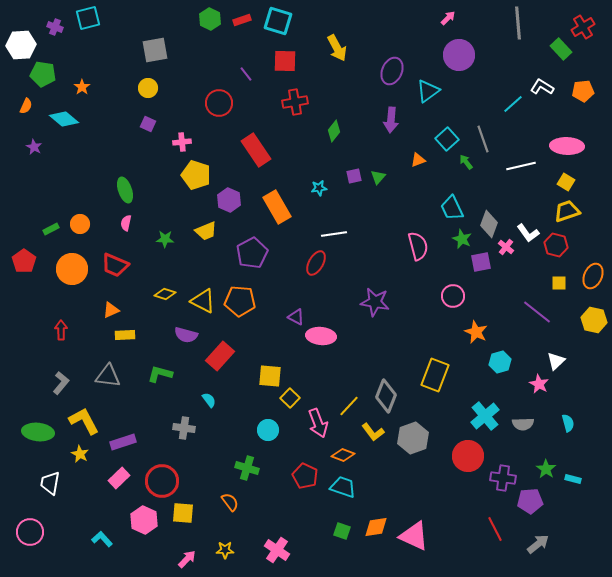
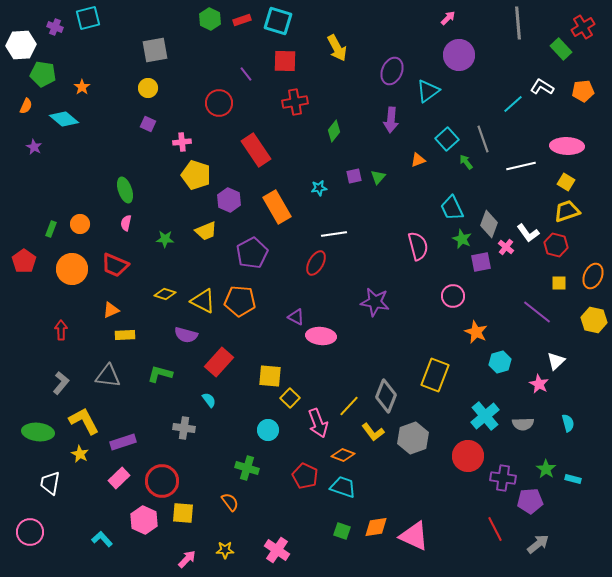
green rectangle at (51, 229): rotated 42 degrees counterclockwise
red rectangle at (220, 356): moved 1 px left, 6 px down
